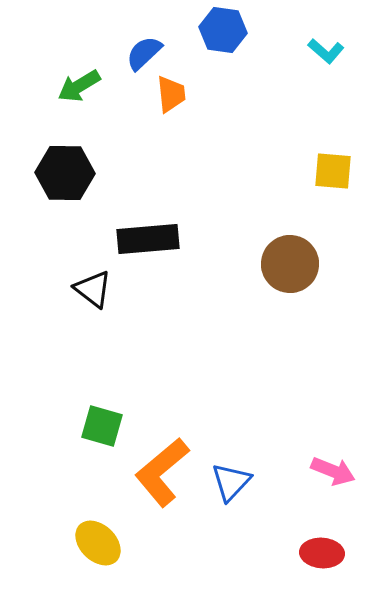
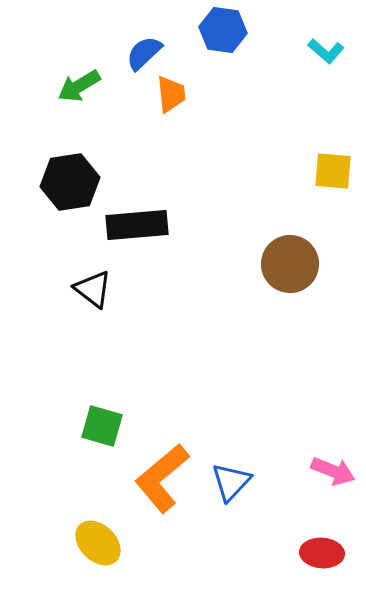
black hexagon: moved 5 px right, 9 px down; rotated 10 degrees counterclockwise
black rectangle: moved 11 px left, 14 px up
orange L-shape: moved 6 px down
